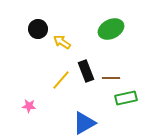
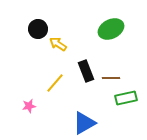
yellow arrow: moved 4 px left, 2 px down
yellow line: moved 6 px left, 3 px down
pink star: rotated 16 degrees counterclockwise
